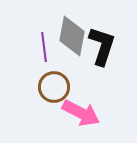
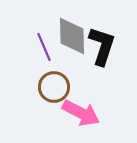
gray diamond: rotated 12 degrees counterclockwise
purple line: rotated 16 degrees counterclockwise
